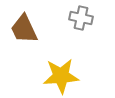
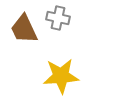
gray cross: moved 23 px left
